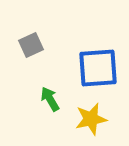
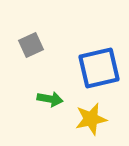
blue square: moved 1 px right; rotated 9 degrees counterclockwise
green arrow: rotated 130 degrees clockwise
